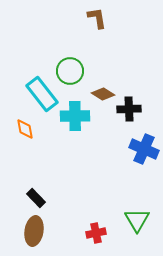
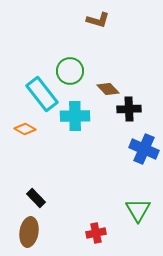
brown L-shape: moved 1 px right, 2 px down; rotated 115 degrees clockwise
brown diamond: moved 5 px right, 5 px up; rotated 15 degrees clockwise
orange diamond: rotated 50 degrees counterclockwise
green triangle: moved 1 px right, 10 px up
brown ellipse: moved 5 px left, 1 px down
